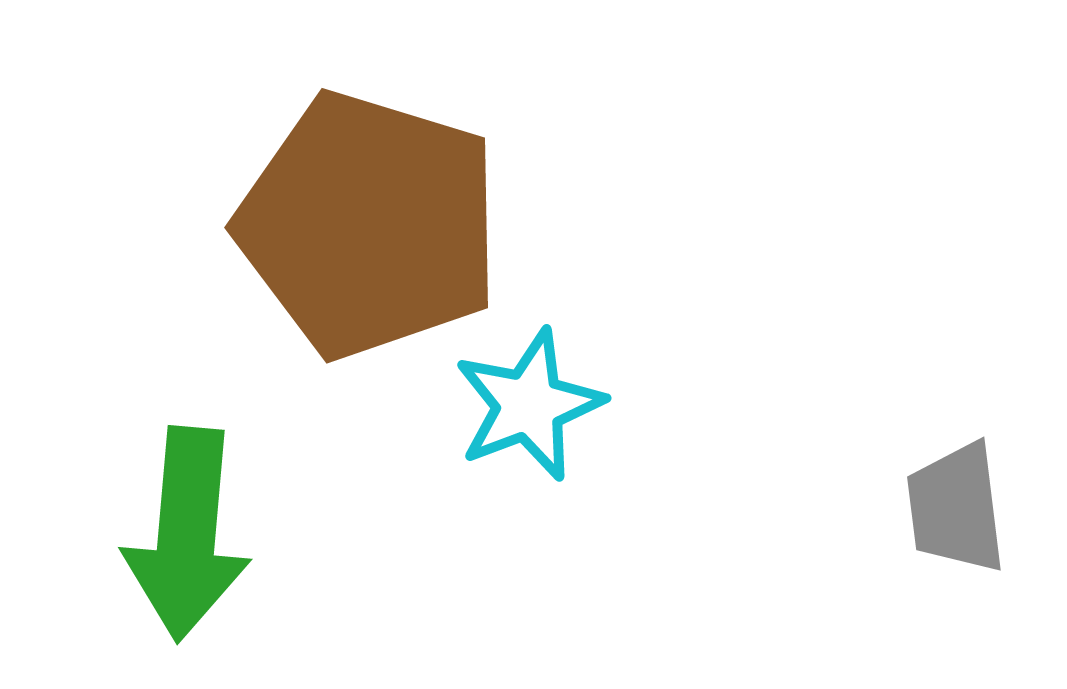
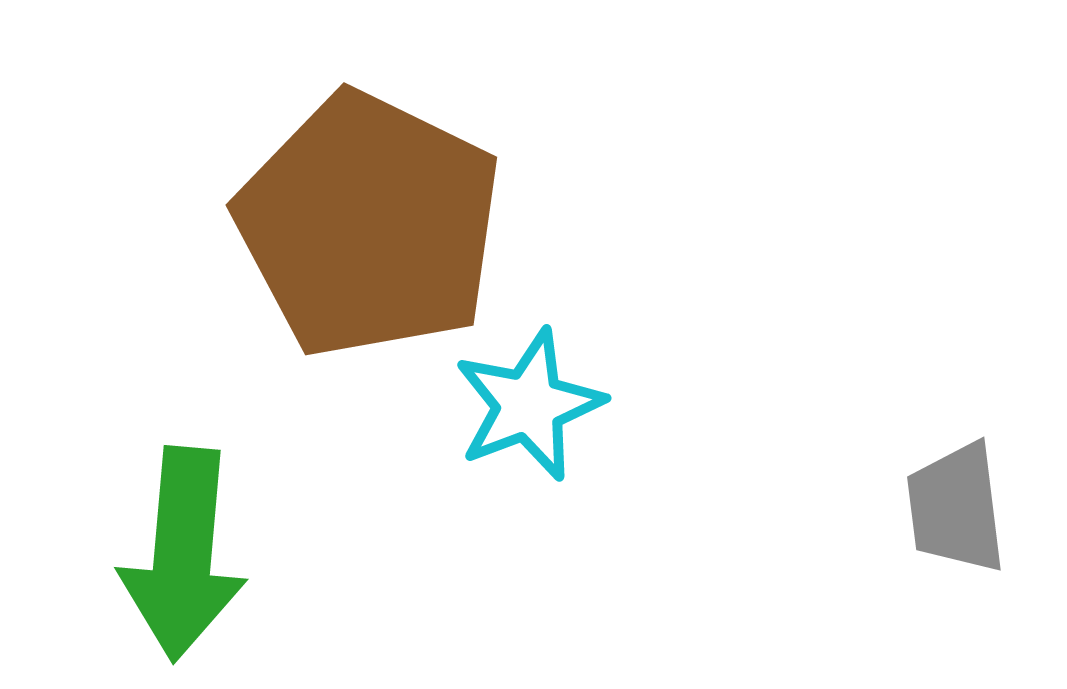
brown pentagon: rotated 9 degrees clockwise
green arrow: moved 4 px left, 20 px down
